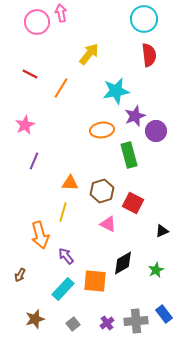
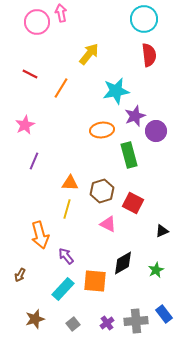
yellow line: moved 4 px right, 3 px up
